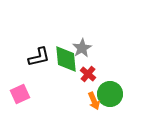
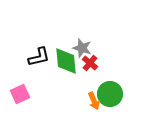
gray star: rotated 24 degrees counterclockwise
green diamond: moved 2 px down
red cross: moved 2 px right, 11 px up
